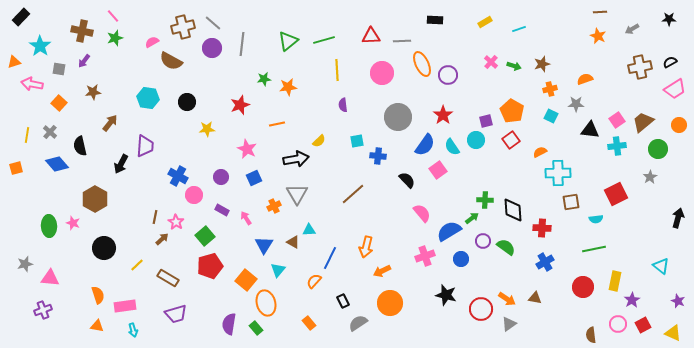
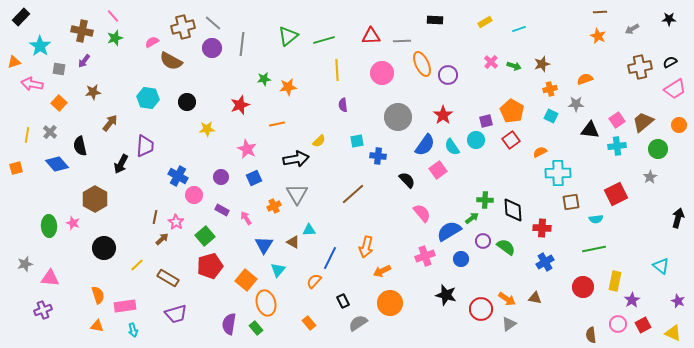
green triangle at (288, 41): moved 5 px up
